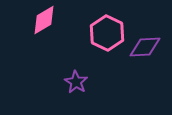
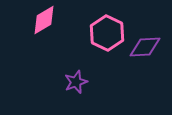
purple star: rotated 20 degrees clockwise
